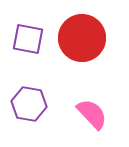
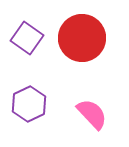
purple square: moved 1 px left, 1 px up; rotated 24 degrees clockwise
purple hexagon: rotated 24 degrees clockwise
